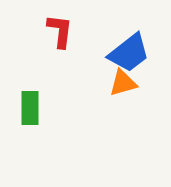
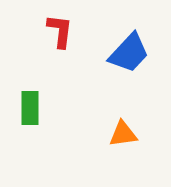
blue trapezoid: rotated 9 degrees counterclockwise
orange triangle: moved 51 px down; rotated 8 degrees clockwise
